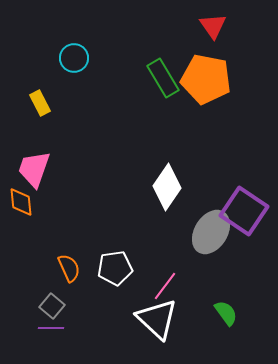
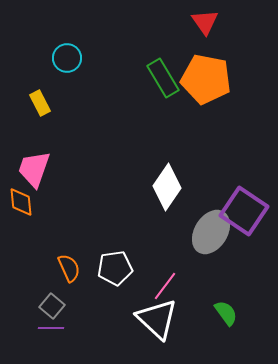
red triangle: moved 8 px left, 4 px up
cyan circle: moved 7 px left
